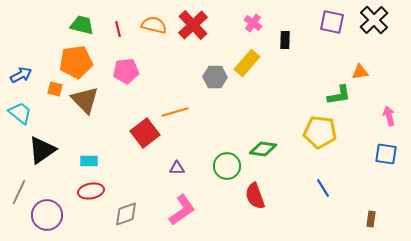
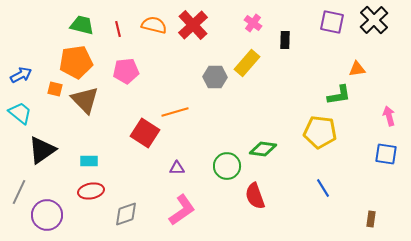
orange triangle: moved 3 px left, 3 px up
red square: rotated 20 degrees counterclockwise
